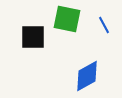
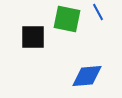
blue line: moved 6 px left, 13 px up
blue diamond: rotated 24 degrees clockwise
